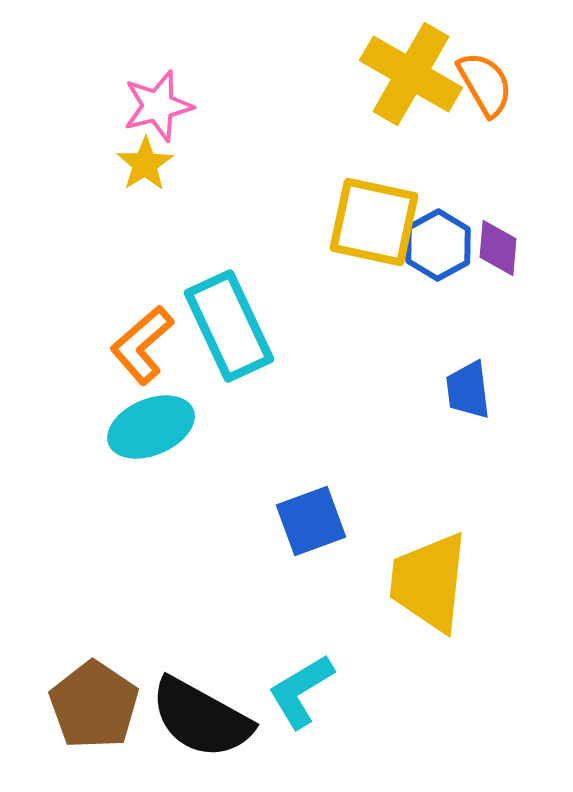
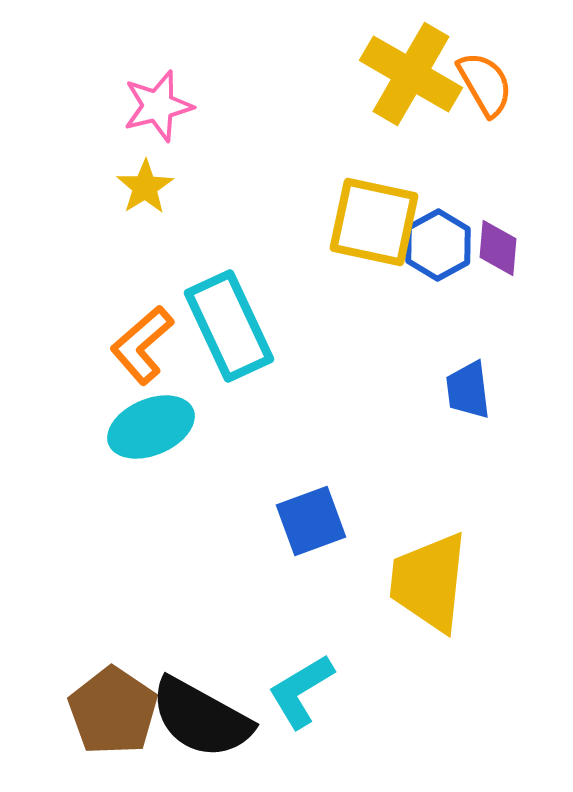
yellow star: moved 23 px down
brown pentagon: moved 19 px right, 6 px down
